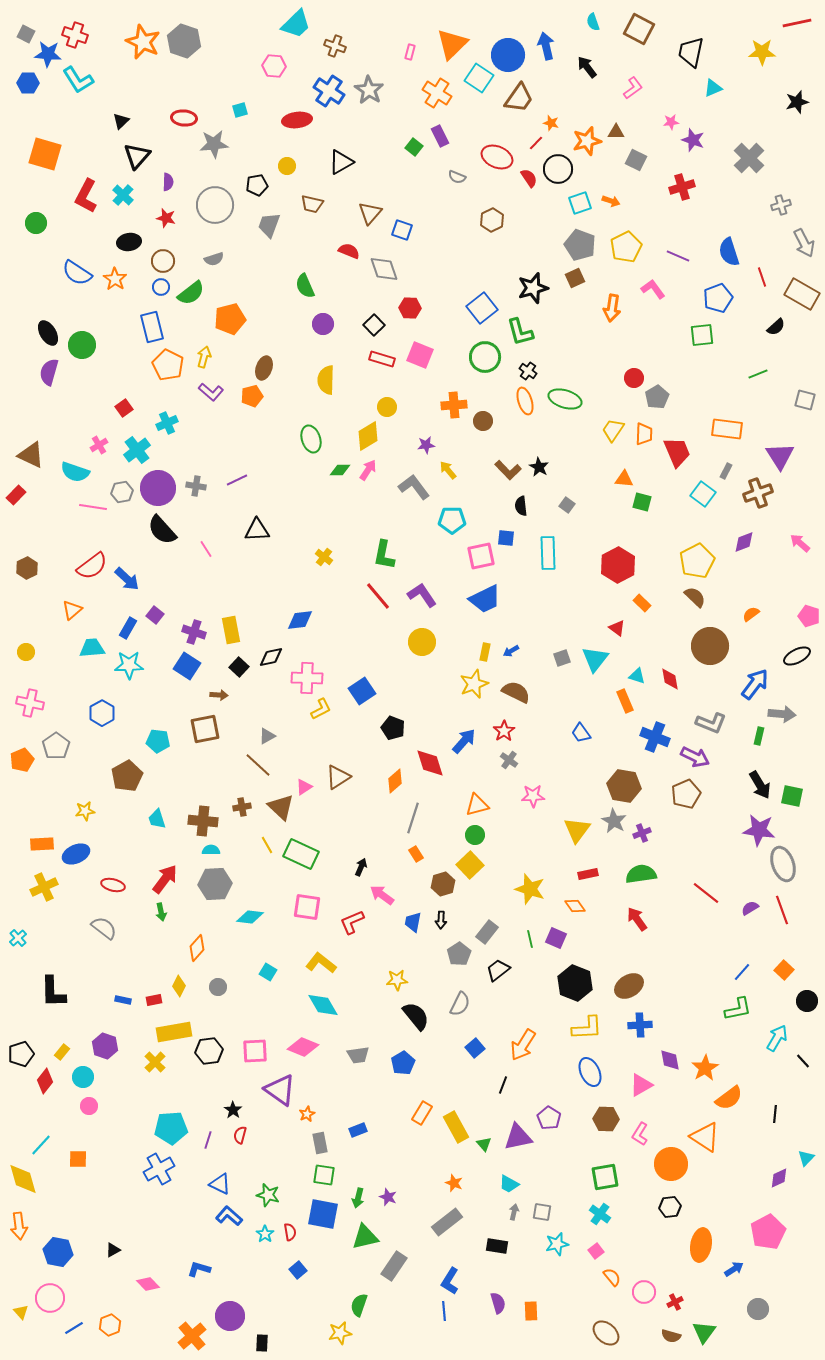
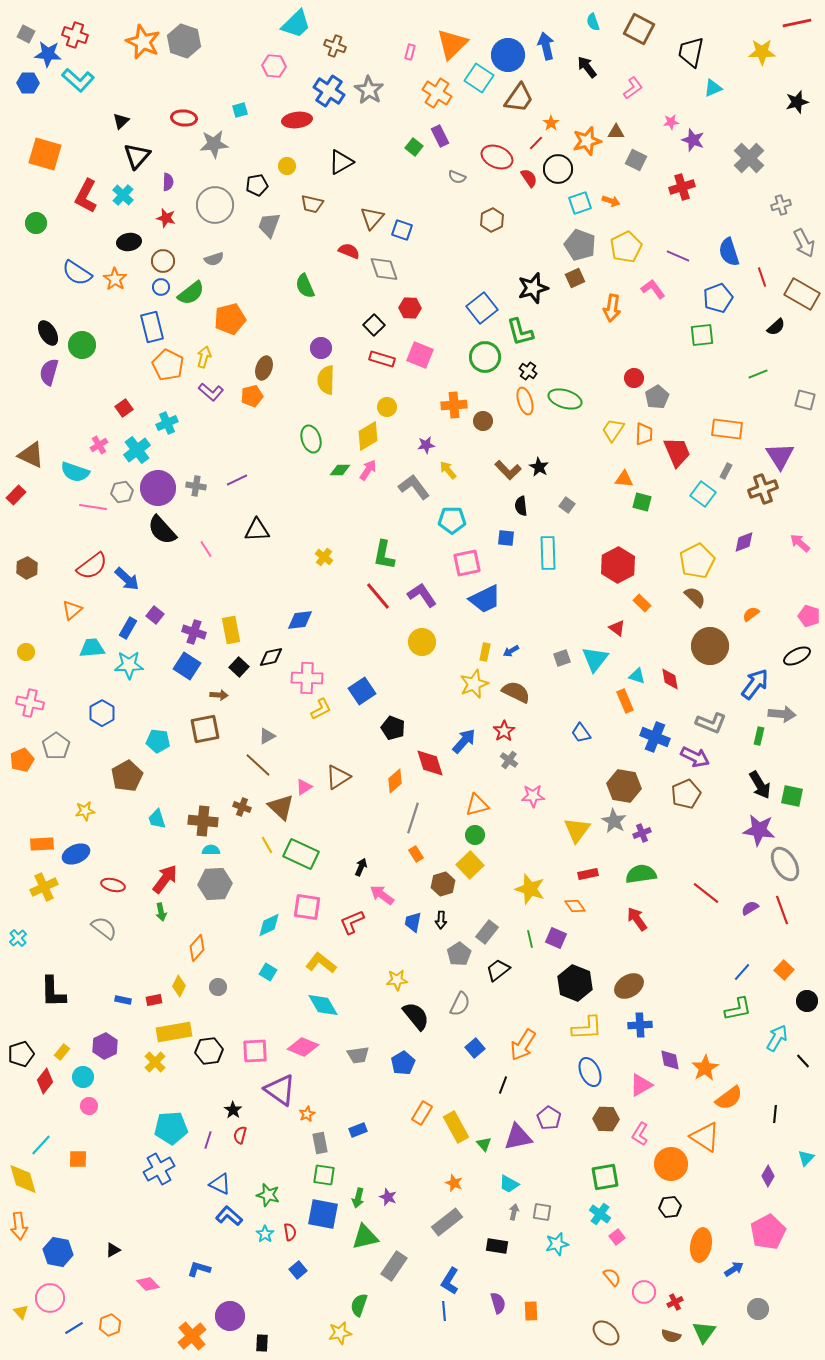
cyan L-shape at (78, 80): rotated 16 degrees counterclockwise
orange star at (551, 123): rotated 21 degrees clockwise
brown triangle at (370, 213): moved 2 px right, 5 px down
purple circle at (323, 324): moved 2 px left, 24 px down
brown cross at (758, 493): moved 5 px right, 4 px up
pink square at (481, 556): moved 14 px left, 7 px down
brown cross at (242, 807): rotated 30 degrees clockwise
gray ellipse at (783, 864): moved 2 px right; rotated 12 degrees counterclockwise
cyan diamond at (250, 917): moved 19 px right, 8 px down; rotated 32 degrees counterclockwise
purple hexagon at (105, 1046): rotated 15 degrees clockwise
purple diamond at (779, 1178): moved 11 px left, 2 px up; rotated 35 degrees counterclockwise
pink square at (596, 1251): moved 21 px right, 14 px up
